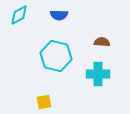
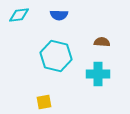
cyan diamond: rotated 20 degrees clockwise
